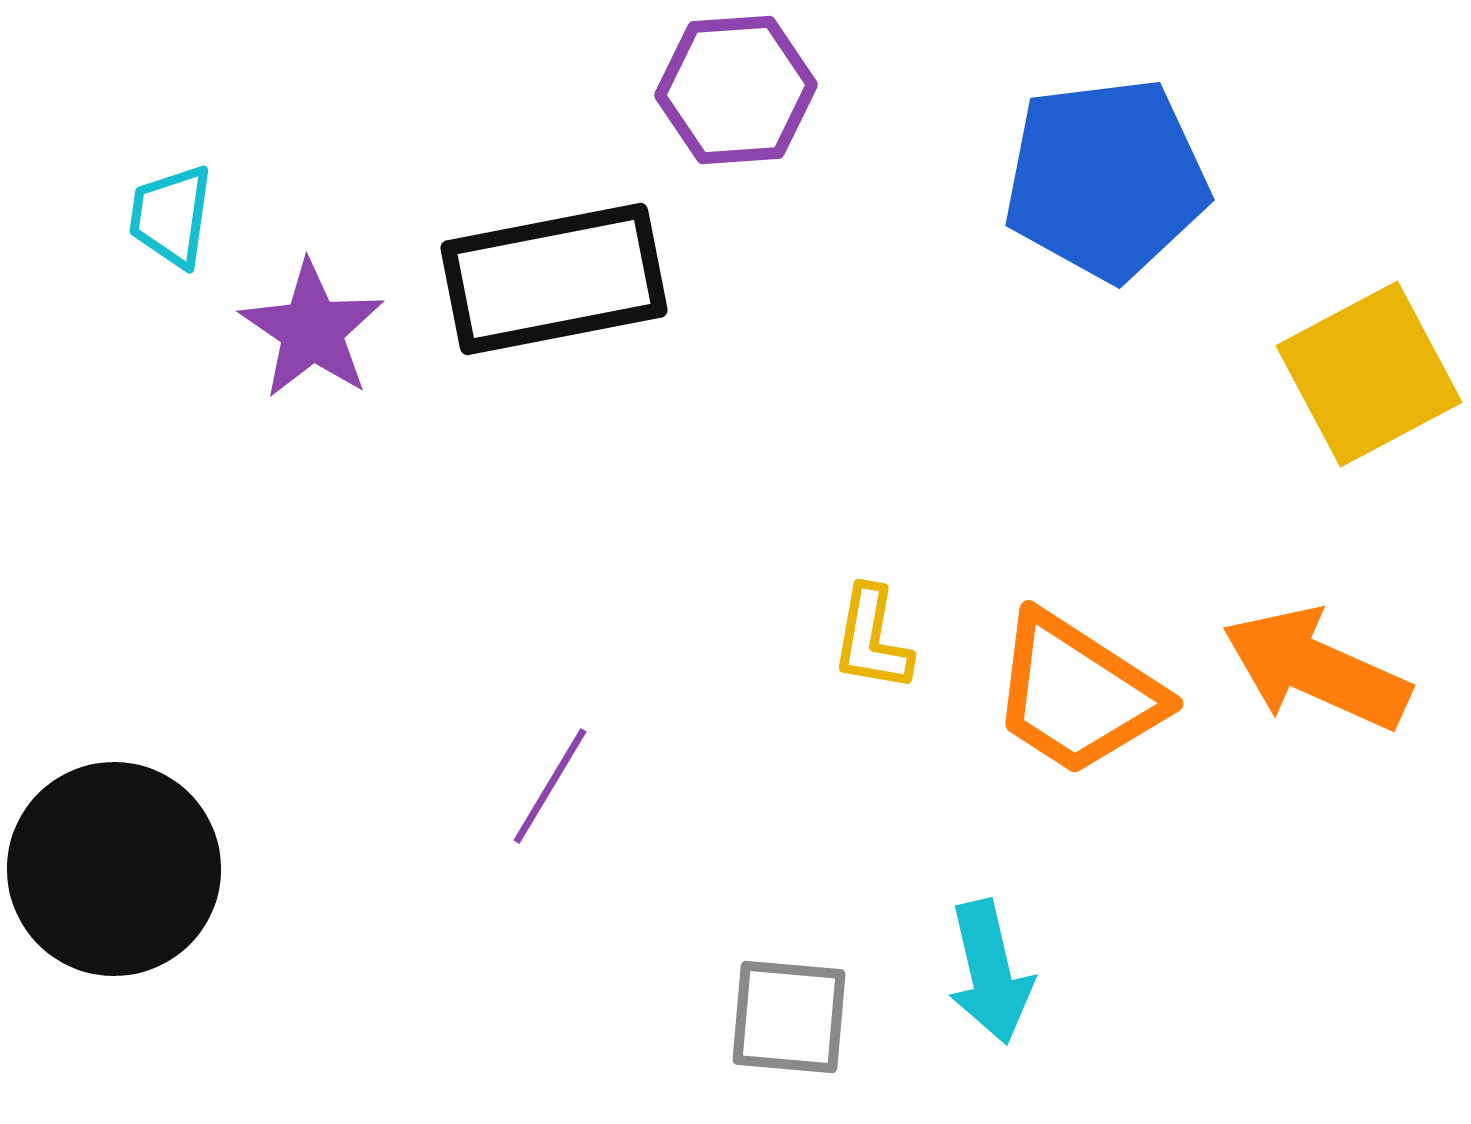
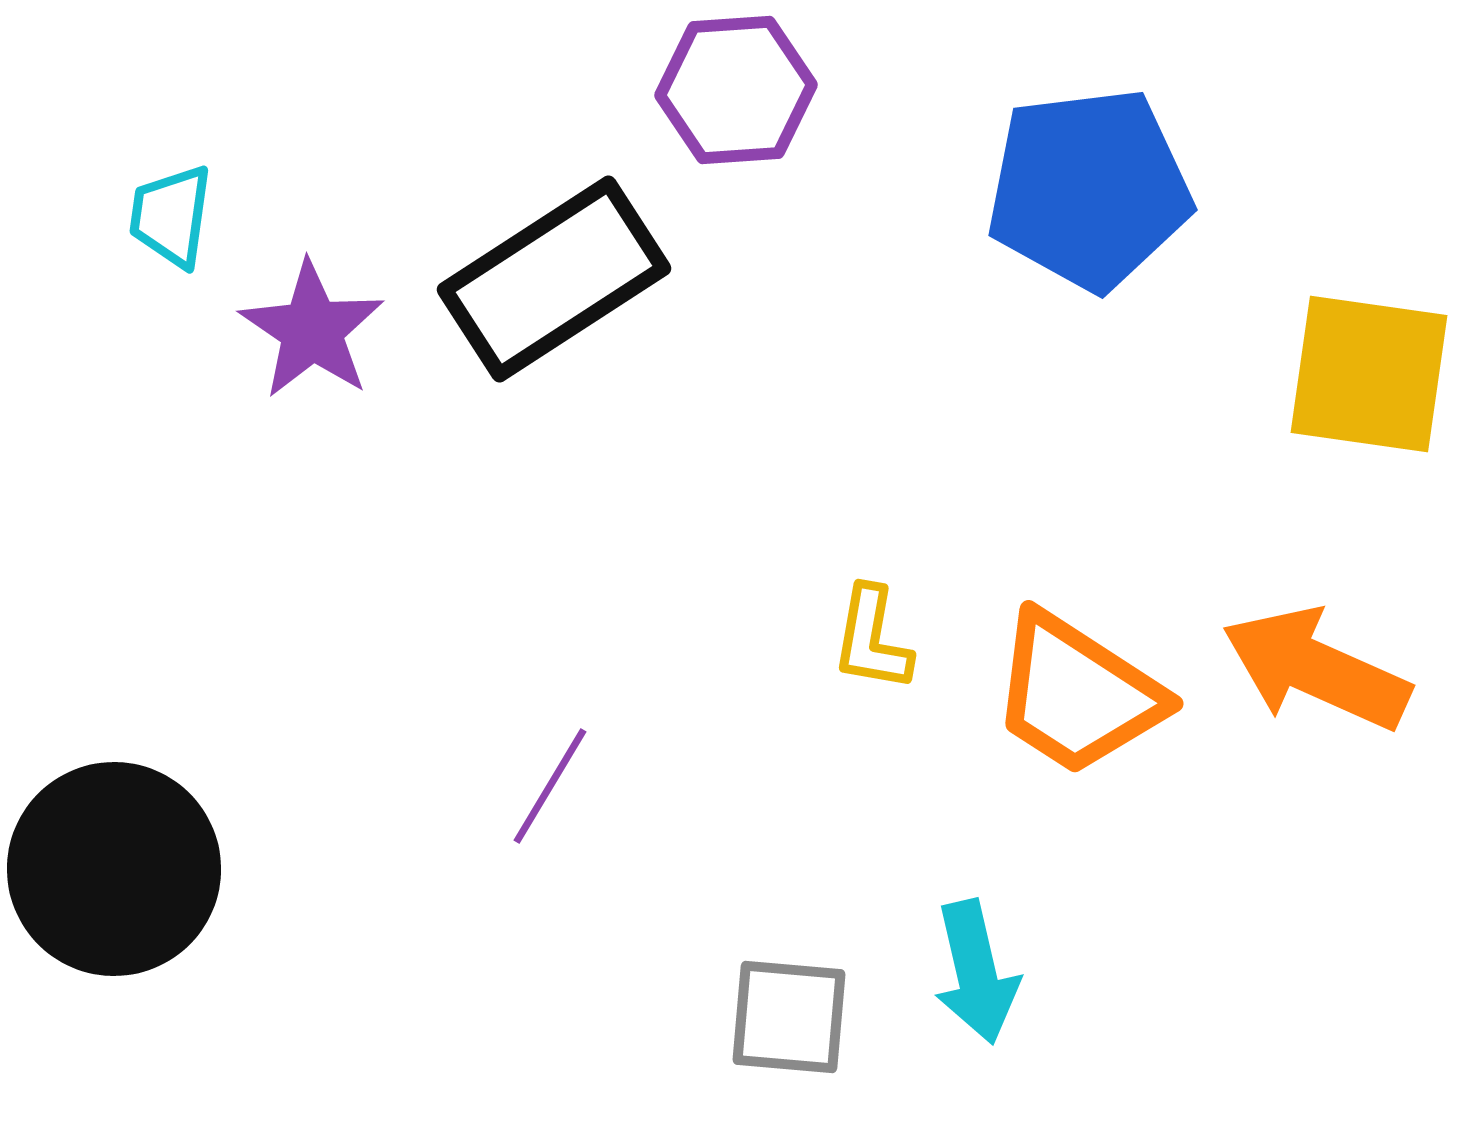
blue pentagon: moved 17 px left, 10 px down
black rectangle: rotated 22 degrees counterclockwise
yellow square: rotated 36 degrees clockwise
cyan arrow: moved 14 px left
